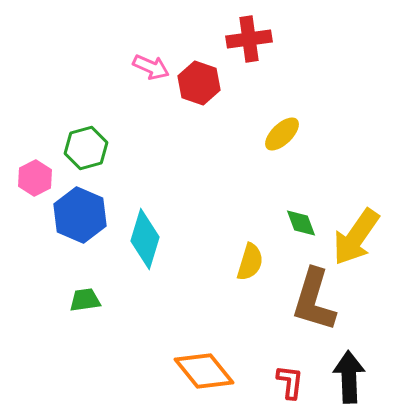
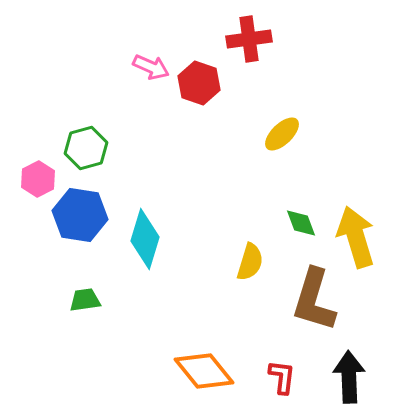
pink hexagon: moved 3 px right, 1 px down
blue hexagon: rotated 14 degrees counterclockwise
yellow arrow: rotated 128 degrees clockwise
red L-shape: moved 8 px left, 5 px up
